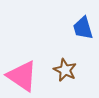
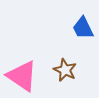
blue trapezoid: rotated 10 degrees counterclockwise
